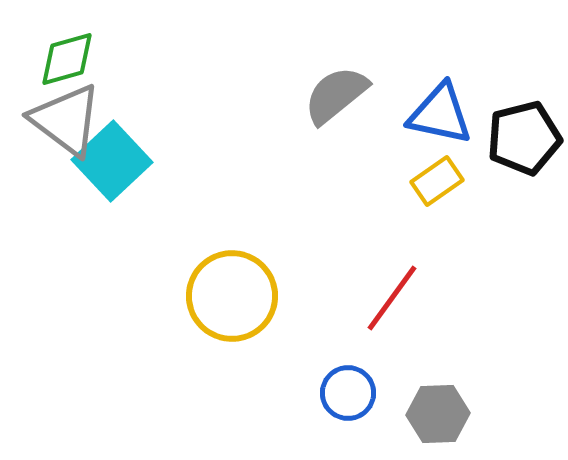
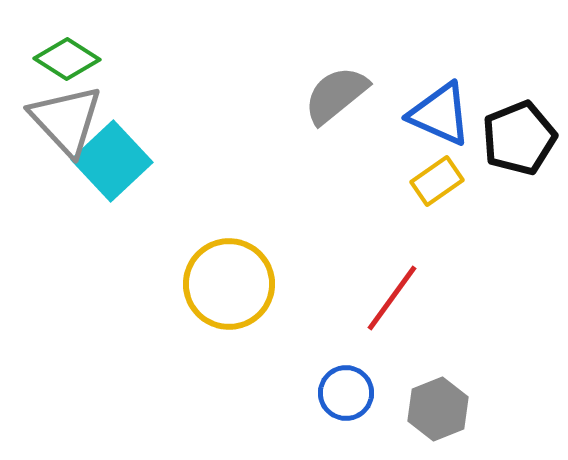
green diamond: rotated 48 degrees clockwise
blue triangle: rotated 12 degrees clockwise
gray triangle: rotated 10 degrees clockwise
black pentagon: moved 5 px left; rotated 8 degrees counterclockwise
yellow circle: moved 3 px left, 12 px up
blue circle: moved 2 px left
gray hexagon: moved 5 px up; rotated 20 degrees counterclockwise
